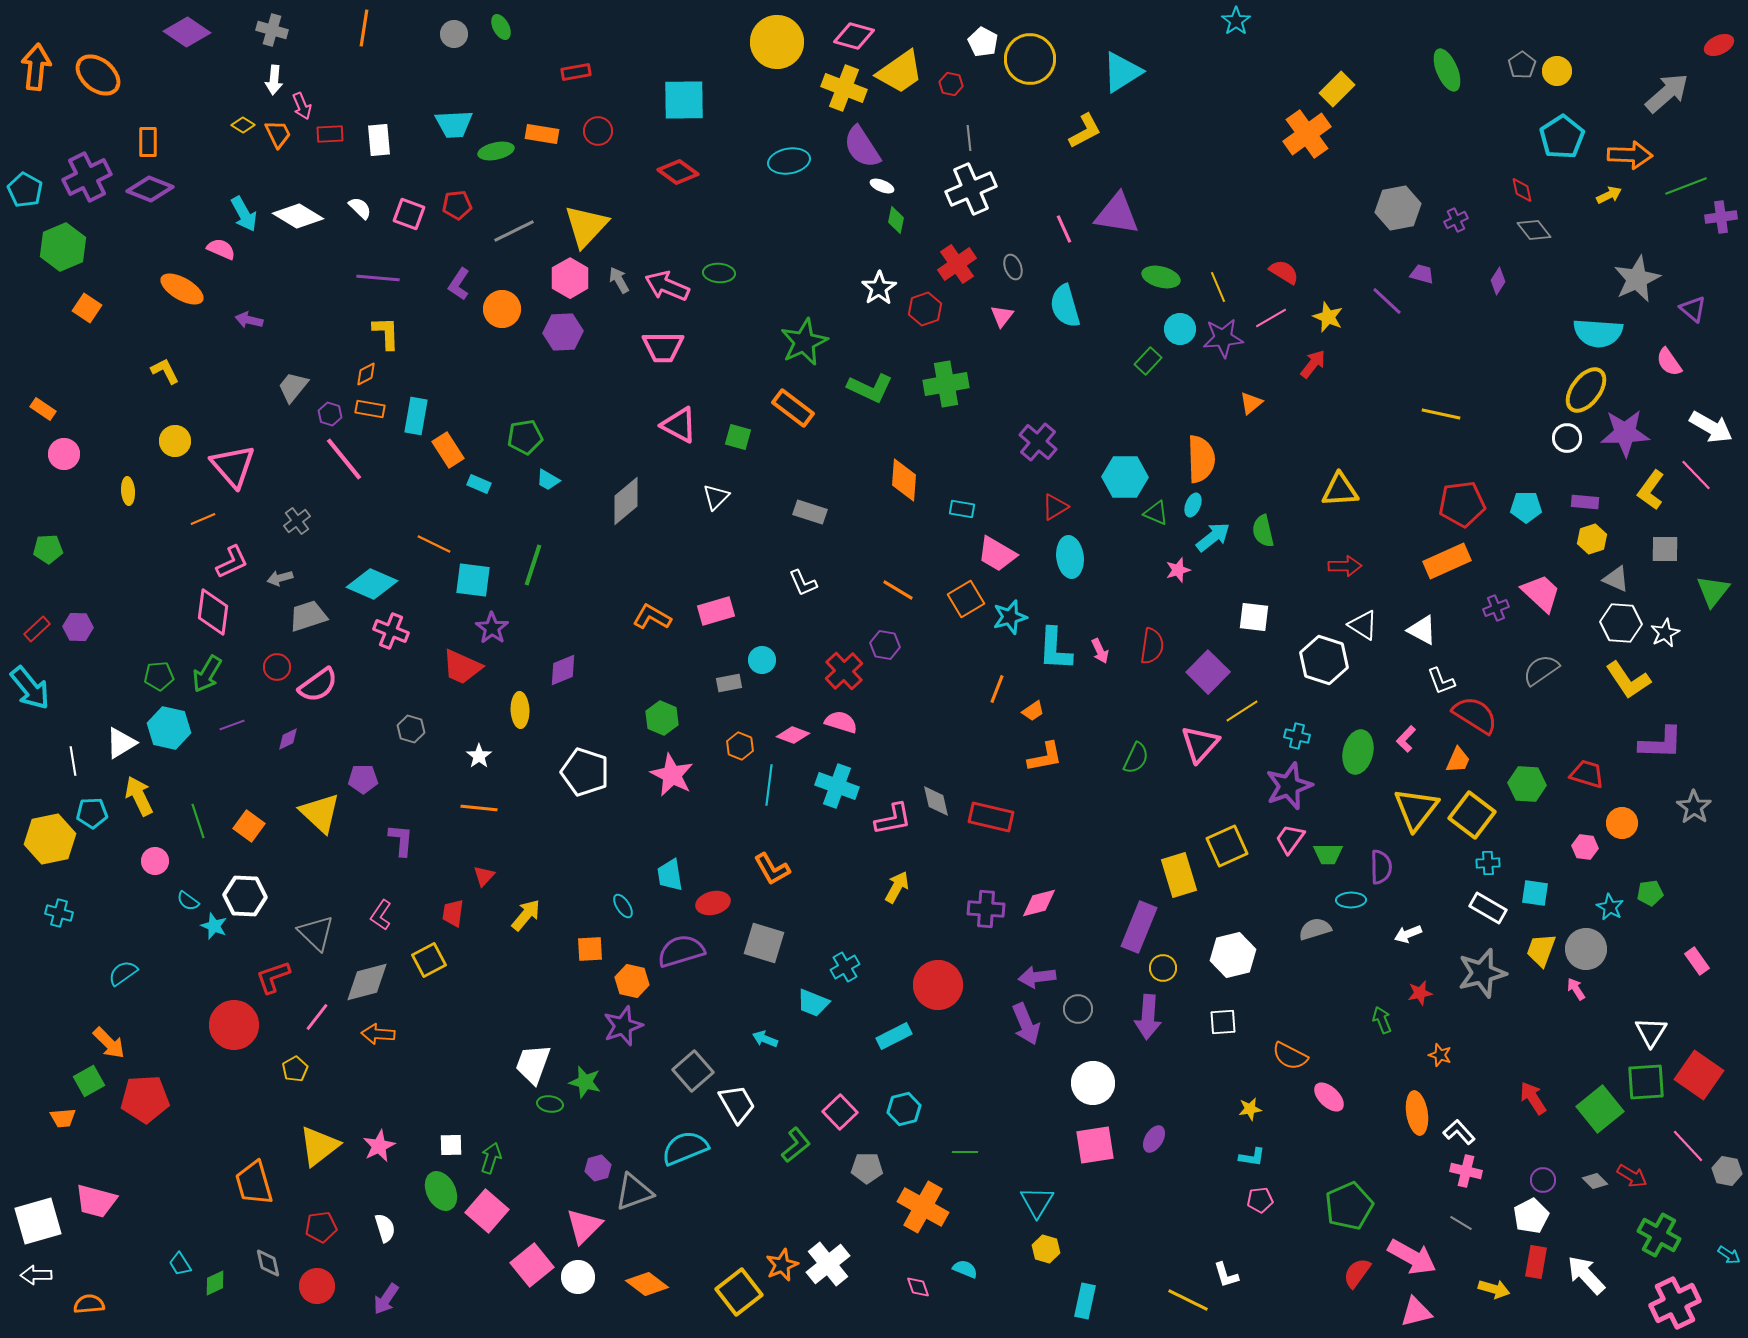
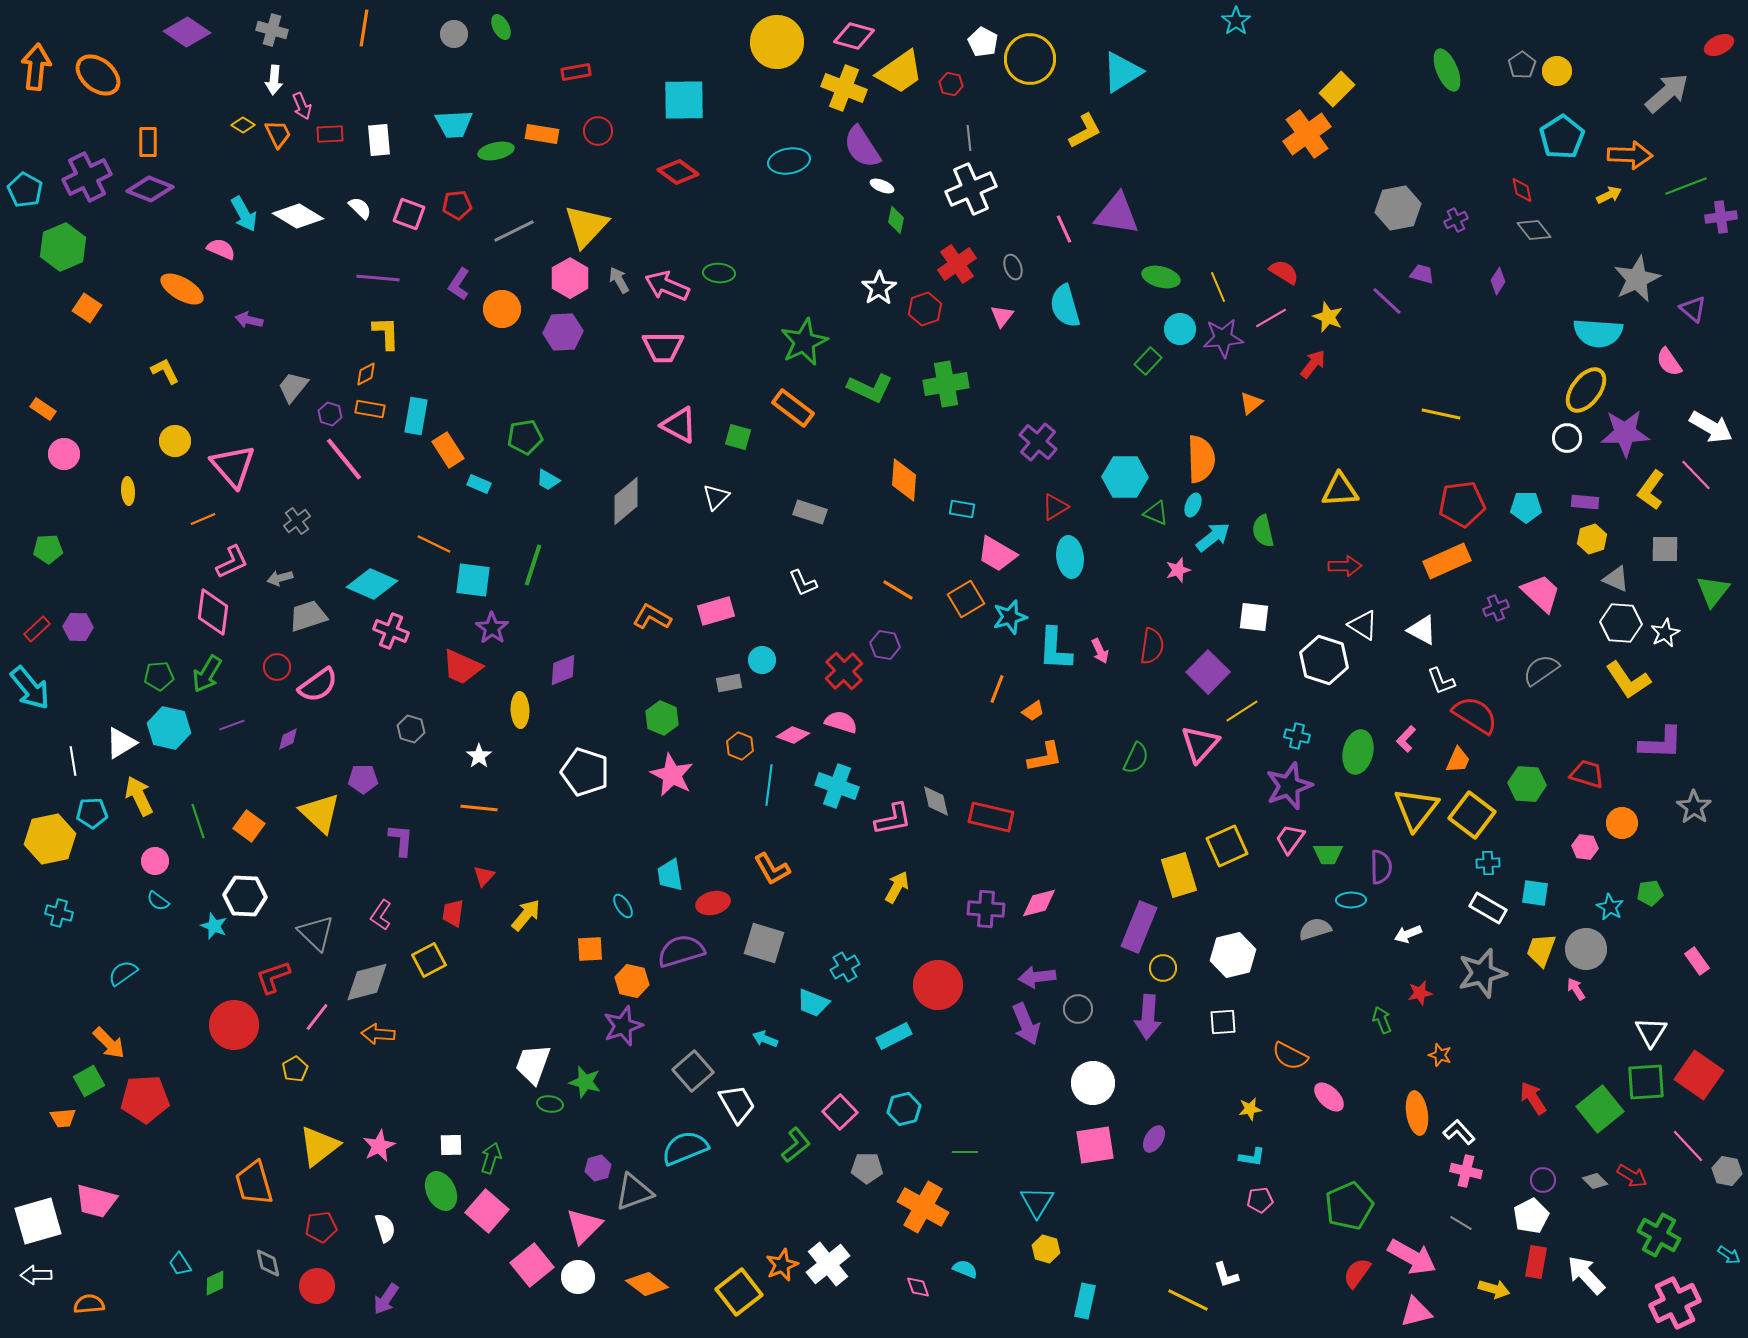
cyan semicircle at (188, 901): moved 30 px left
